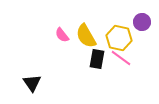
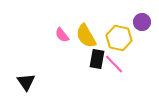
pink line: moved 7 px left, 6 px down; rotated 10 degrees clockwise
black triangle: moved 6 px left, 1 px up
